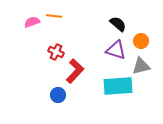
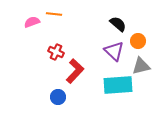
orange line: moved 2 px up
orange circle: moved 3 px left
purple triangle: moved 2 px left, 1 px down; rotated 25 degrees clockwise
cyan rectangle: moved 1 px up
blue circle: moved 2 px down
